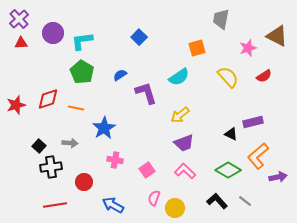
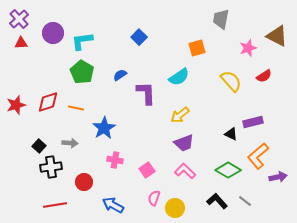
yellow semicircle: moved 3 px right, 4 px down
purple L-shape: rotated 15 degrees clockwise
red diamond: moved 3 px down
